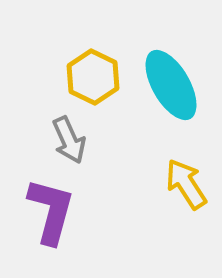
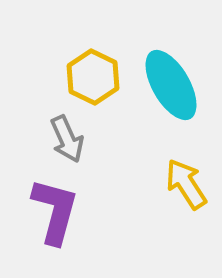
gray arrow: moved 2 px left, 1 px up
purple L-shape: moved 4 px right
